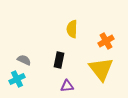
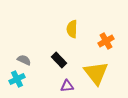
black rectangle: rotated 56 degrees counterclockwise
yellow triangle: moved 5 px left, 4 px down
